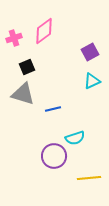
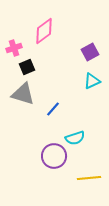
pink cross: moved 10 px down
blue line: rotated 35 degrees counterclockwise
